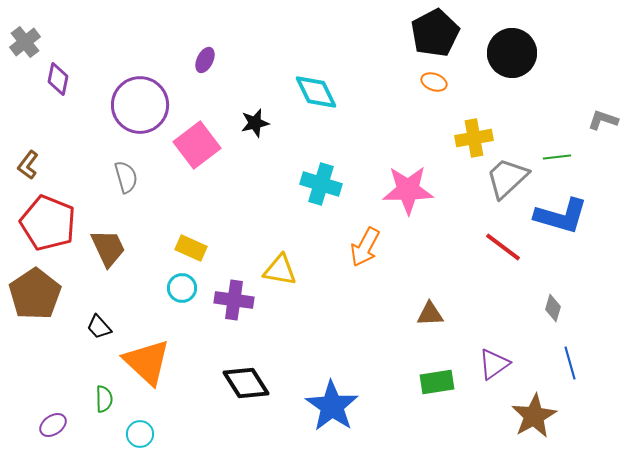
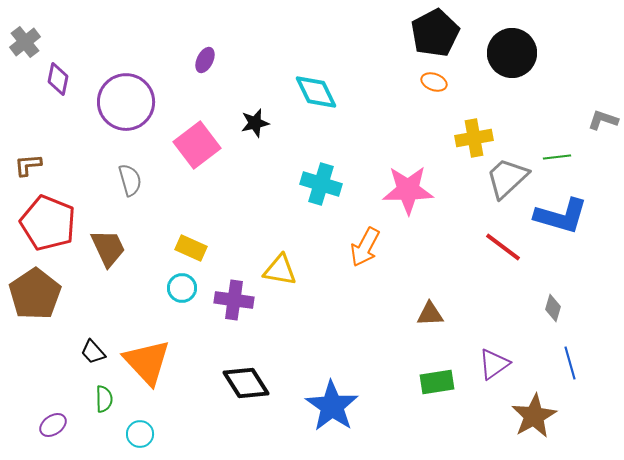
purple circle at (140, 105): moved 14 px left, 3 px up
brown L-shape at (28, 165): rotated 48 degrees clockwise
gray semicircle at (126, 177): moved 4 px right, 3 px down
black trapezoid at (99, 327): moved 6 px left, 25 px down
orange triangle at (147, 362): rotated 4 degrees clockwise
